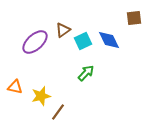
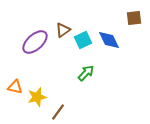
cyan square: moved 1 px up
yellow star: moved 4 px left, 1 px down
